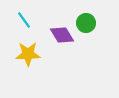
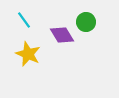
green circle: moved 1 px up
yellow star: rotated 25 degrees clockwise
